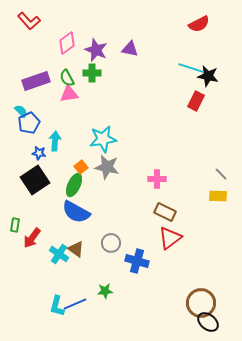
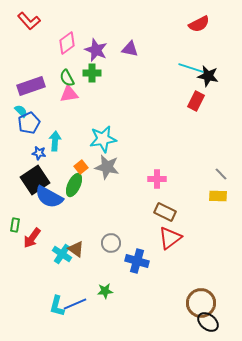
purple rectangle: moved 5 px left, 5 px down
blue semicircle: moved 27 px left, 15 px up
cyan cross: moved 3 px right
